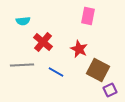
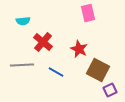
pink rectangle: moved 3 px up; rotated 24 degrees counterclockwise
